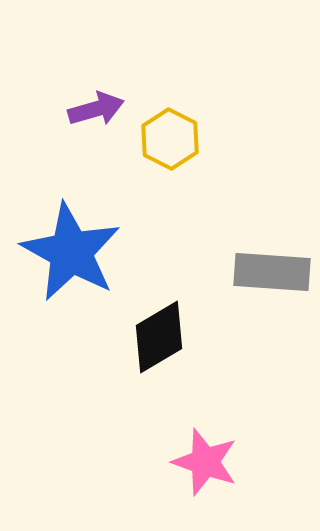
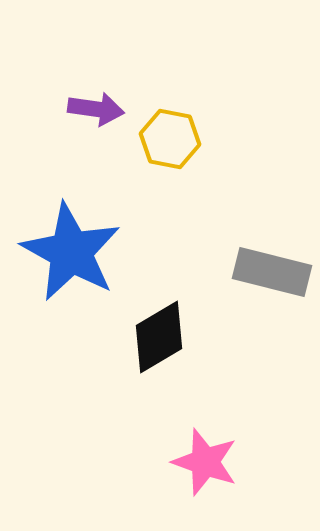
purple arrow: rotated 24 degrees clockwise
yellow hexagon: rotated 16 degrees counterclockwise
gray rectangle: rotated 10 degrees clockwise
